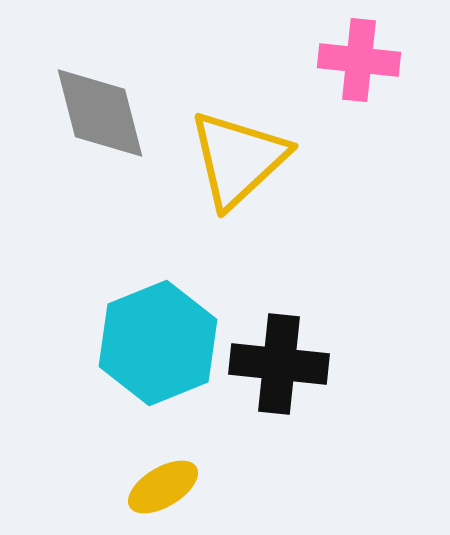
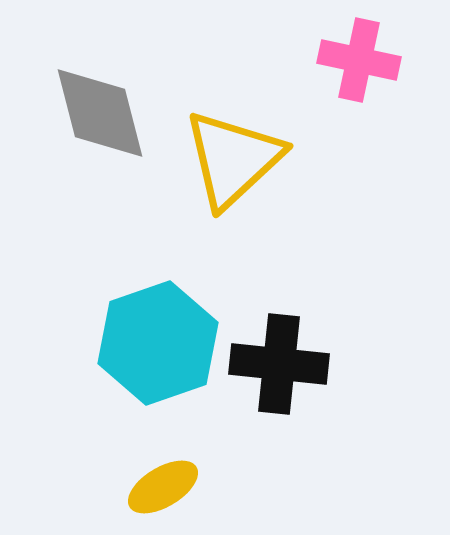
pink cross: rotated 6 degrees clockwise
yellow triangle: moved 5 px left
cyan hexagon: rotated 3 degrees clockwise
